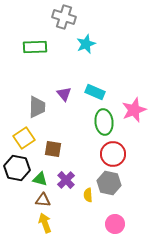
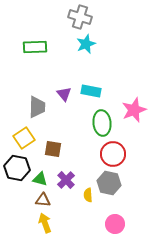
gray cross: moved 16 px right
cyan rectangle: moved 4 px left, 1 px up; rotated 12 degrees counterclockwise
green ellipse: moved 2 px left, 1 px down
